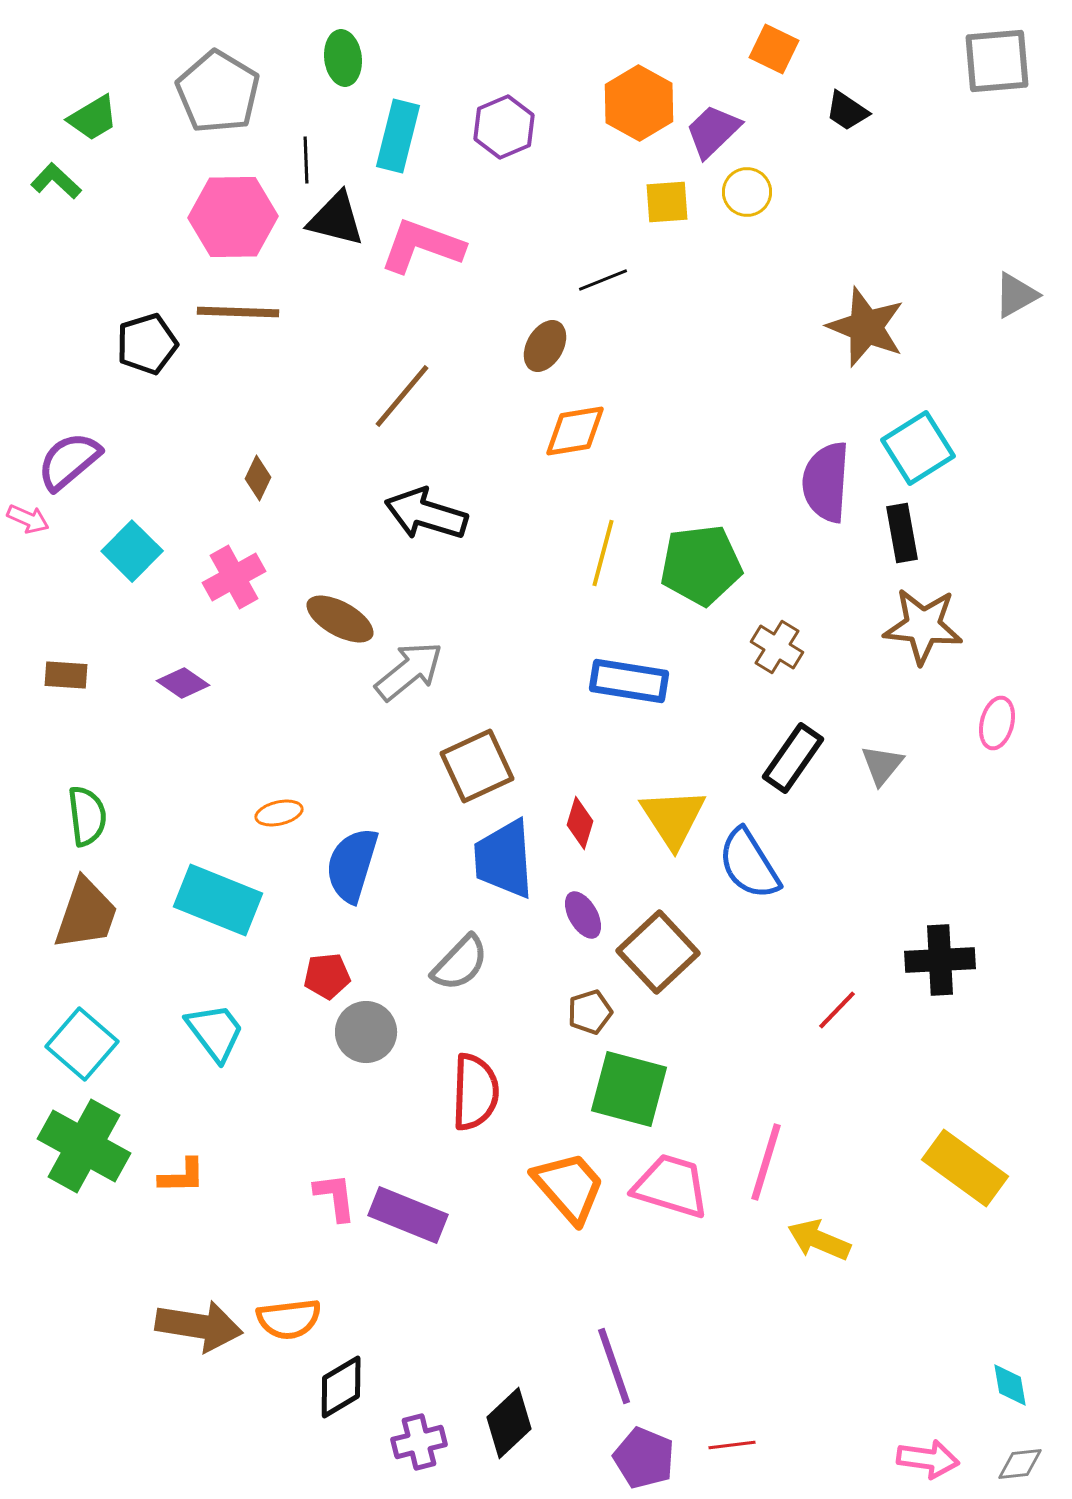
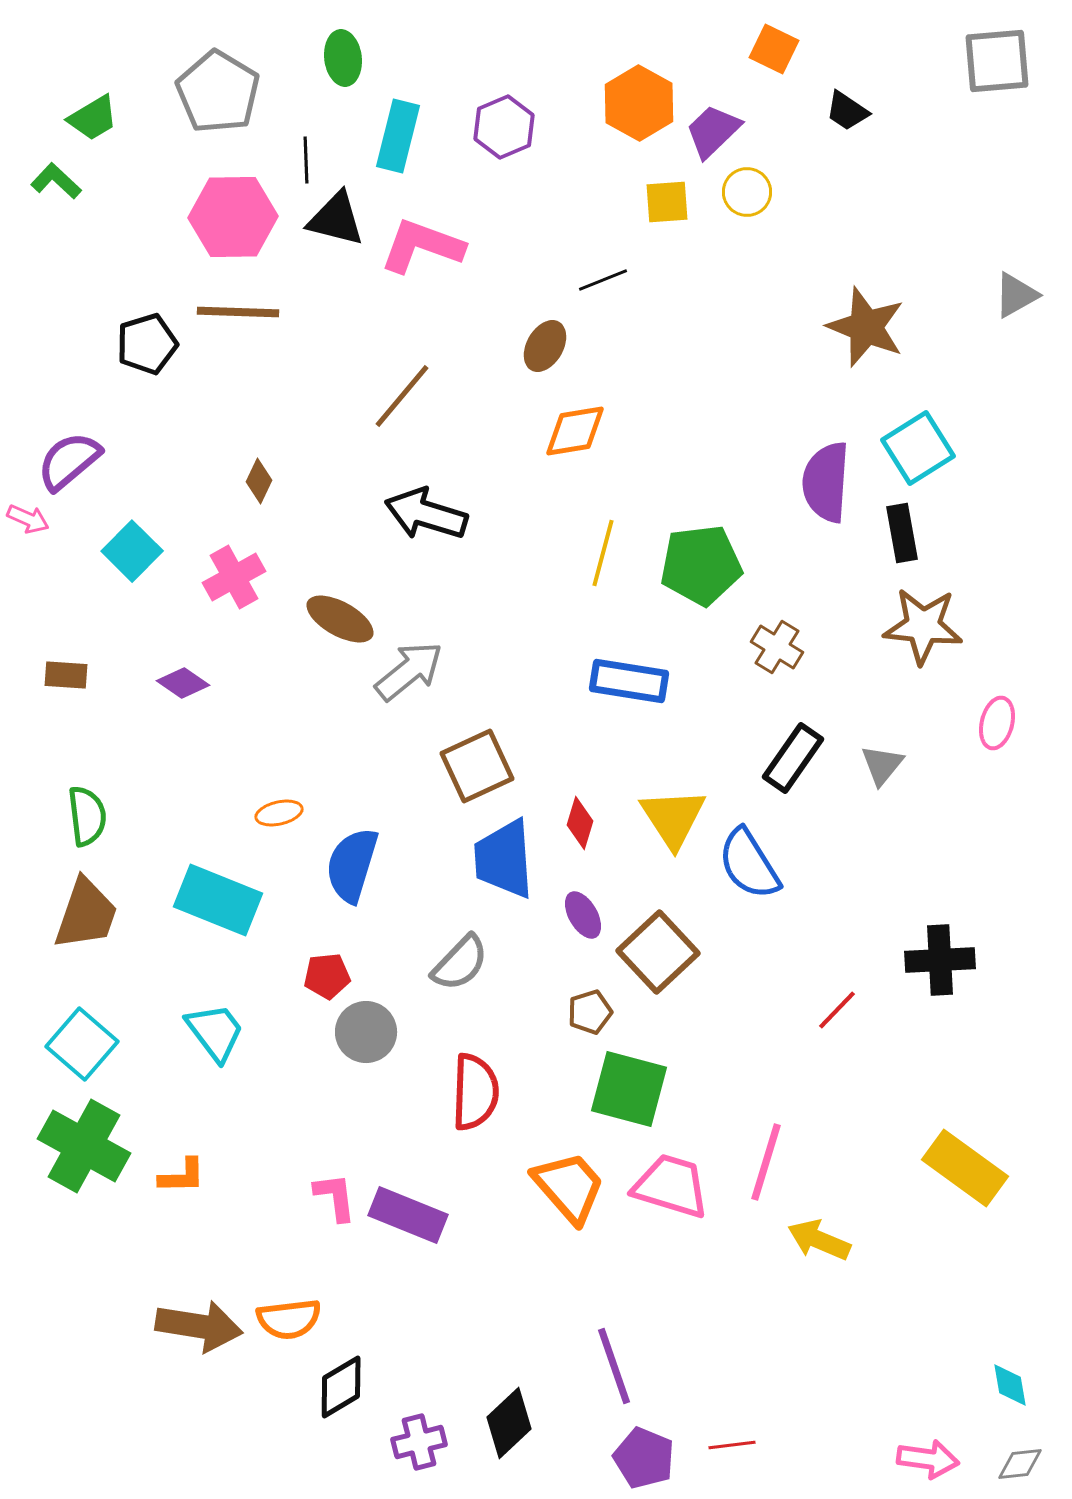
brown diamond at (258, 478): moved 1 px right, 3 px down
